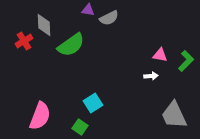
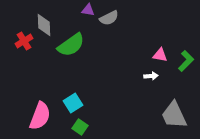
cyan square: moved 20 px left
